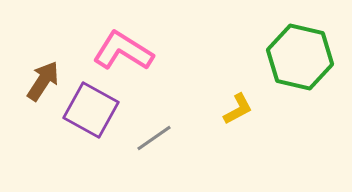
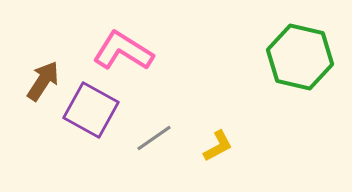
yellow L-shape: moved 20 px left, 37 px down
